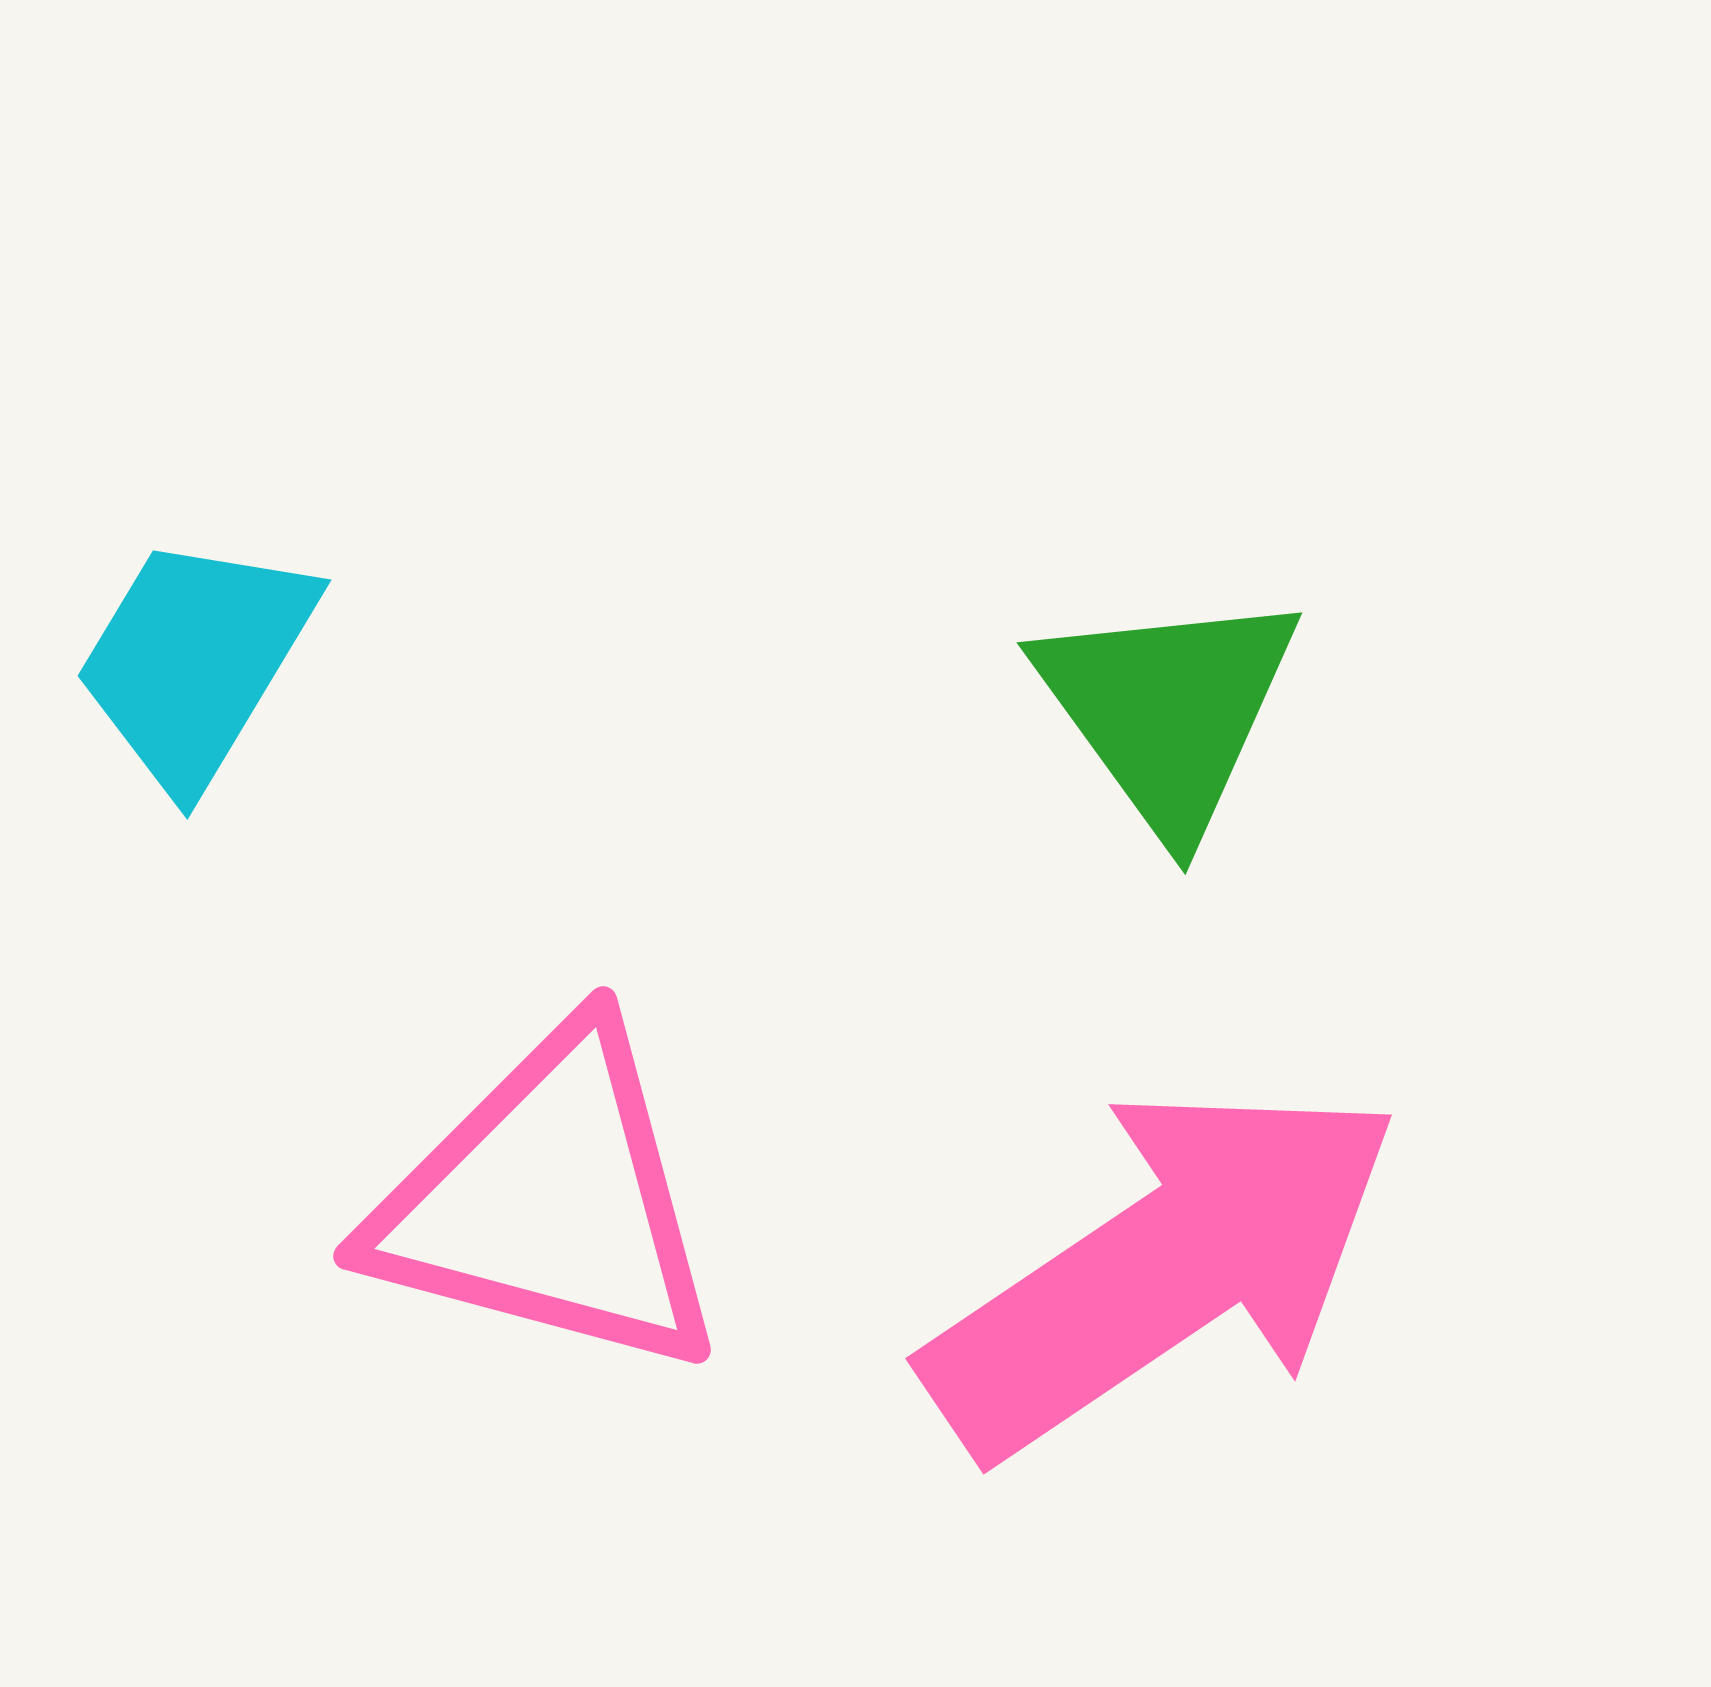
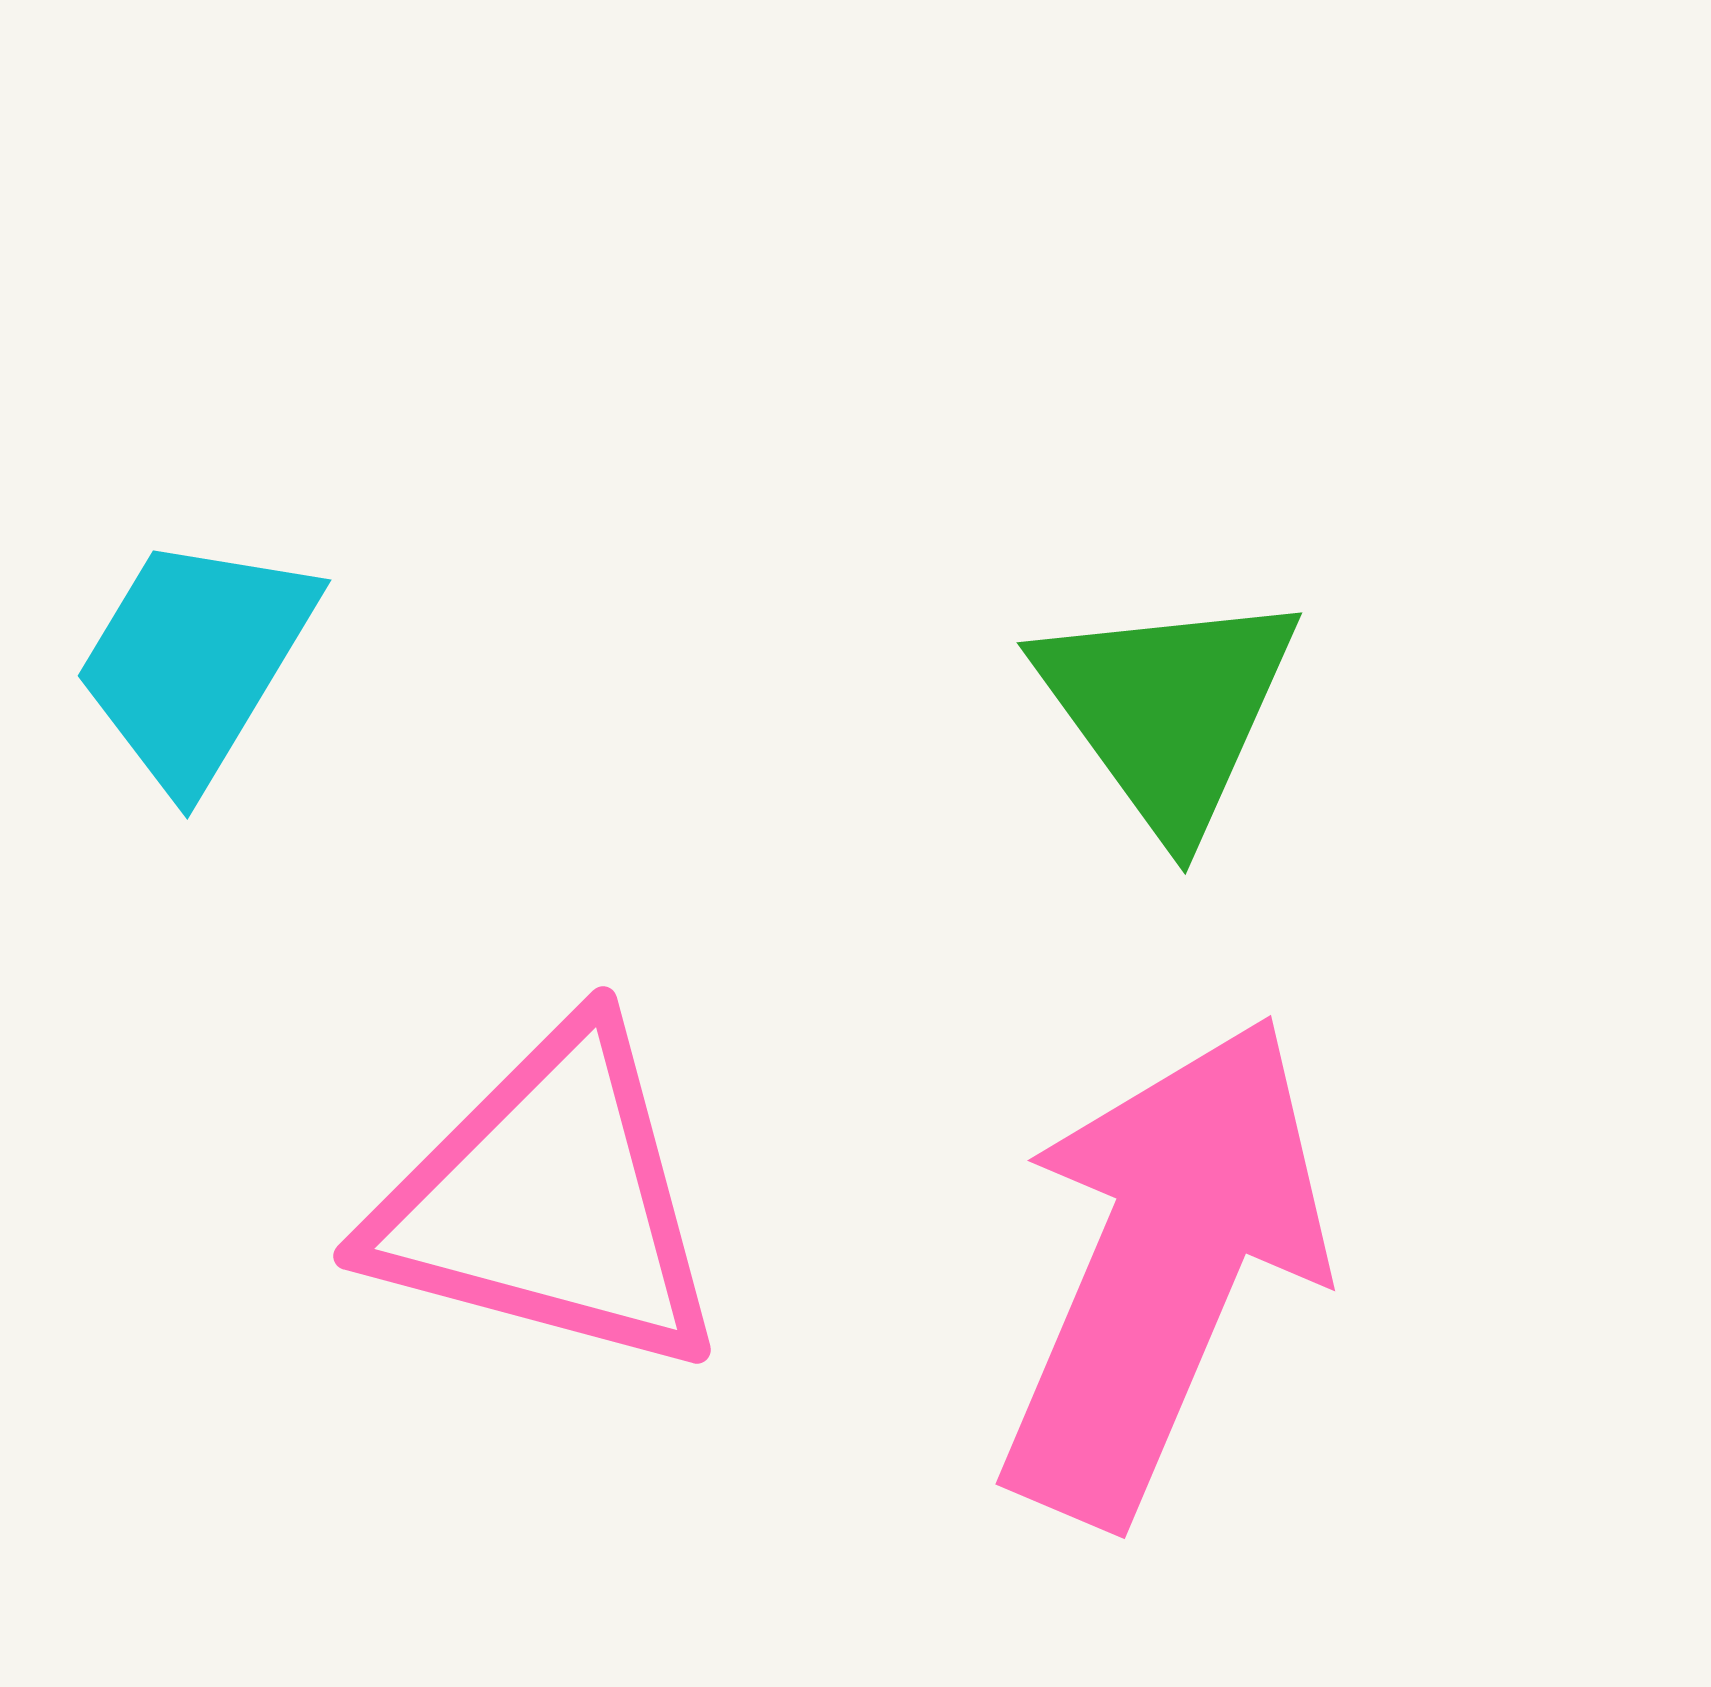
pink arrow: rotated 33 degrees counterclockwise
